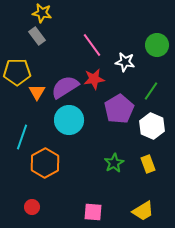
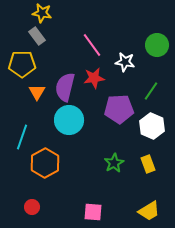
yellow pentagon: moved 5 px right, 8 px up
red star: moved 1 px up
purple semicircle: rotated 44 degrees counterclockwise
purple pentagon: rotated 28 degrees clockwise
yellow trapezoid: moved 6 px right
